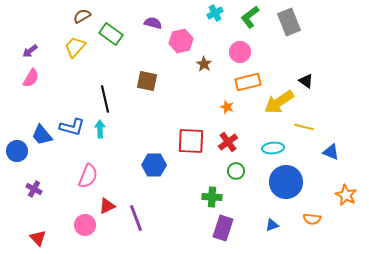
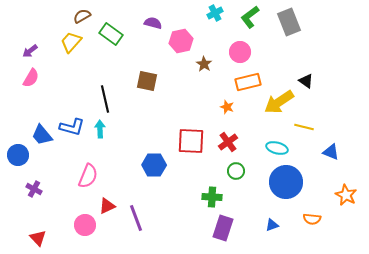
yellow trapezoid at (75, 47): moved 4 px left, 5 px up
cyan ellipse at (273, 148): moved 4 px right; rotated 20 degrees clockwise
blue circle at (17, 151): moved 1 px right, 4 px down
